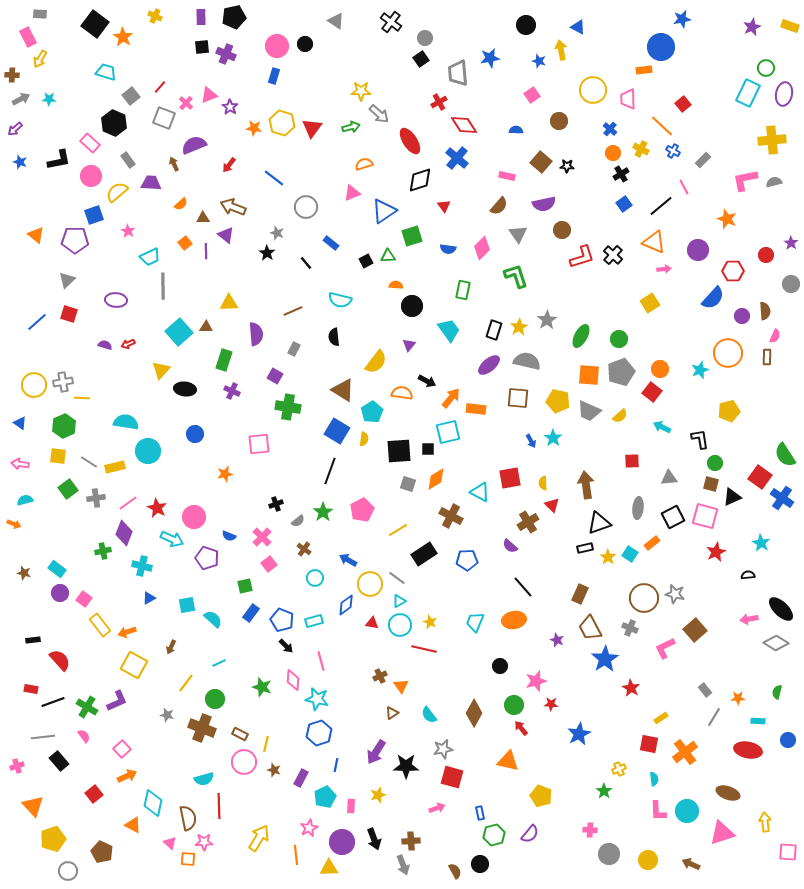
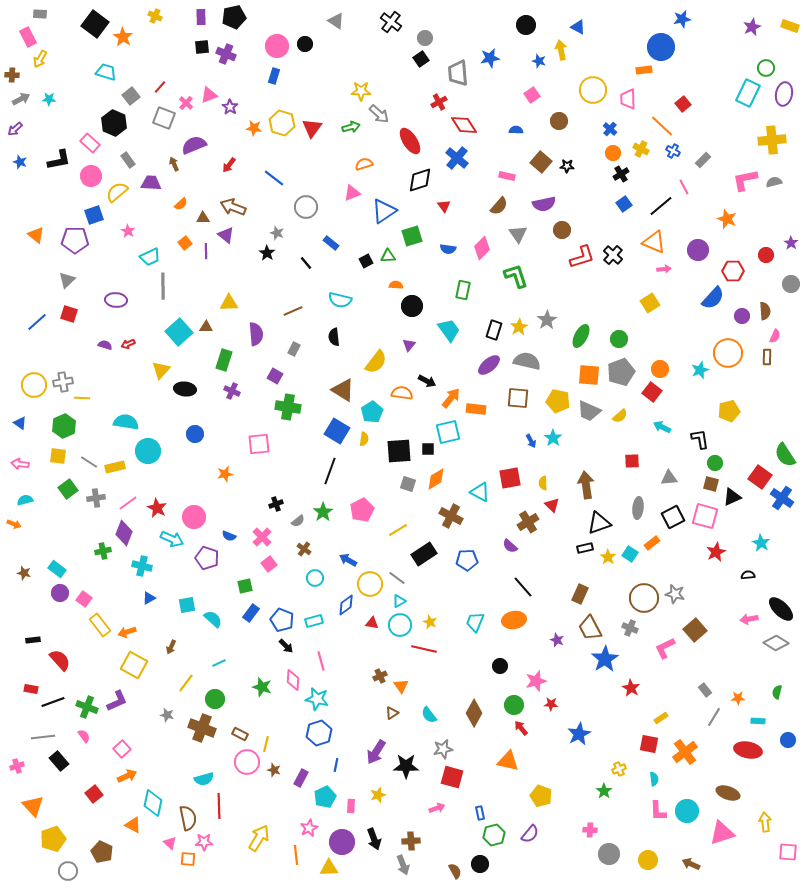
green cross at (87, 707): rotated 10 degrees counterclockwise
pink circle at (244, 762): moved 3 px right
